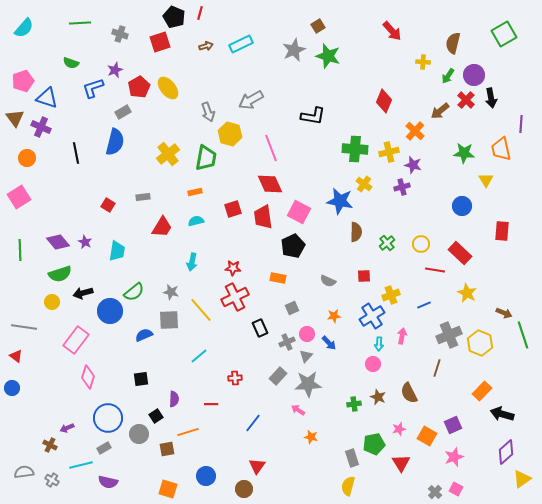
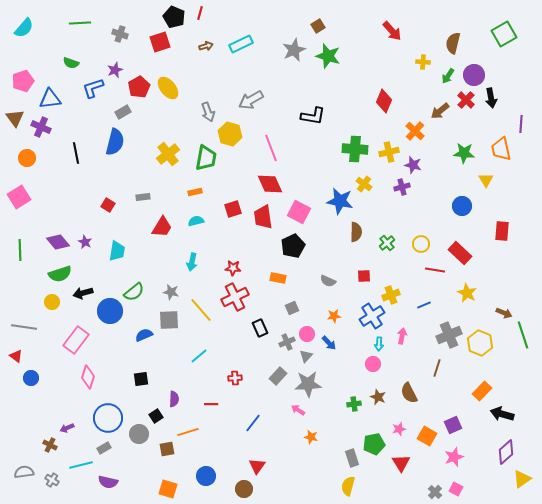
blue triangle at (47, 98): moved 3 px right, 1 px down; rotated 25 degrees counterclockwise
blue circle at (12, 388): moved 19 px right, 10 px up
